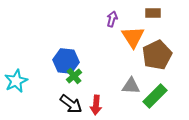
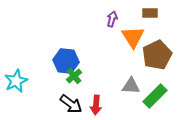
brown rectangle: moved 3 px left
